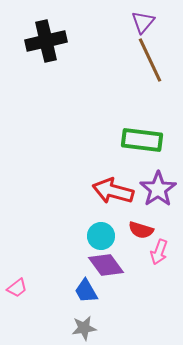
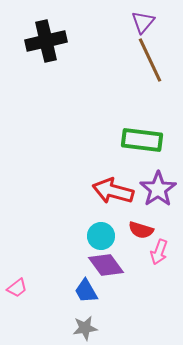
gray star: moved 1 px right
